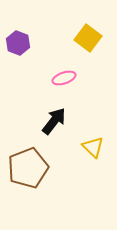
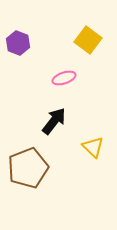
yellow square: moved 2 px down
